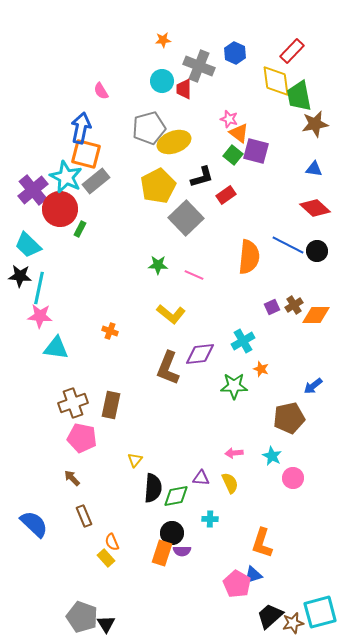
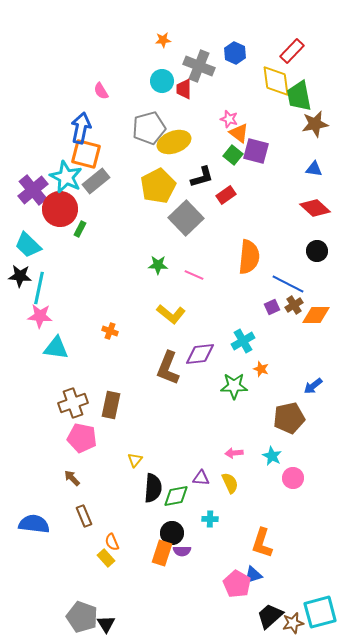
blue line at (288, 245): moved 39 px down
blue semicircle at (34, 524): rotated 36 degrees counterclockwise
